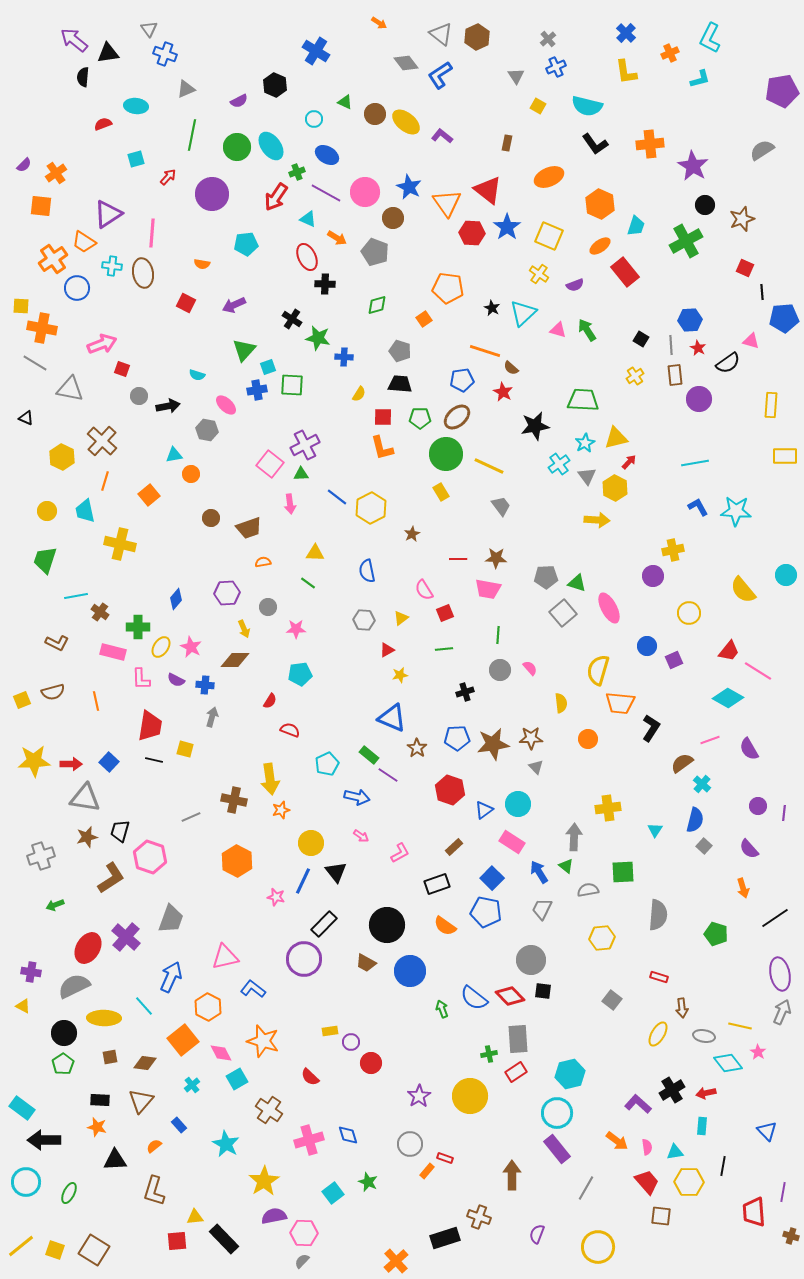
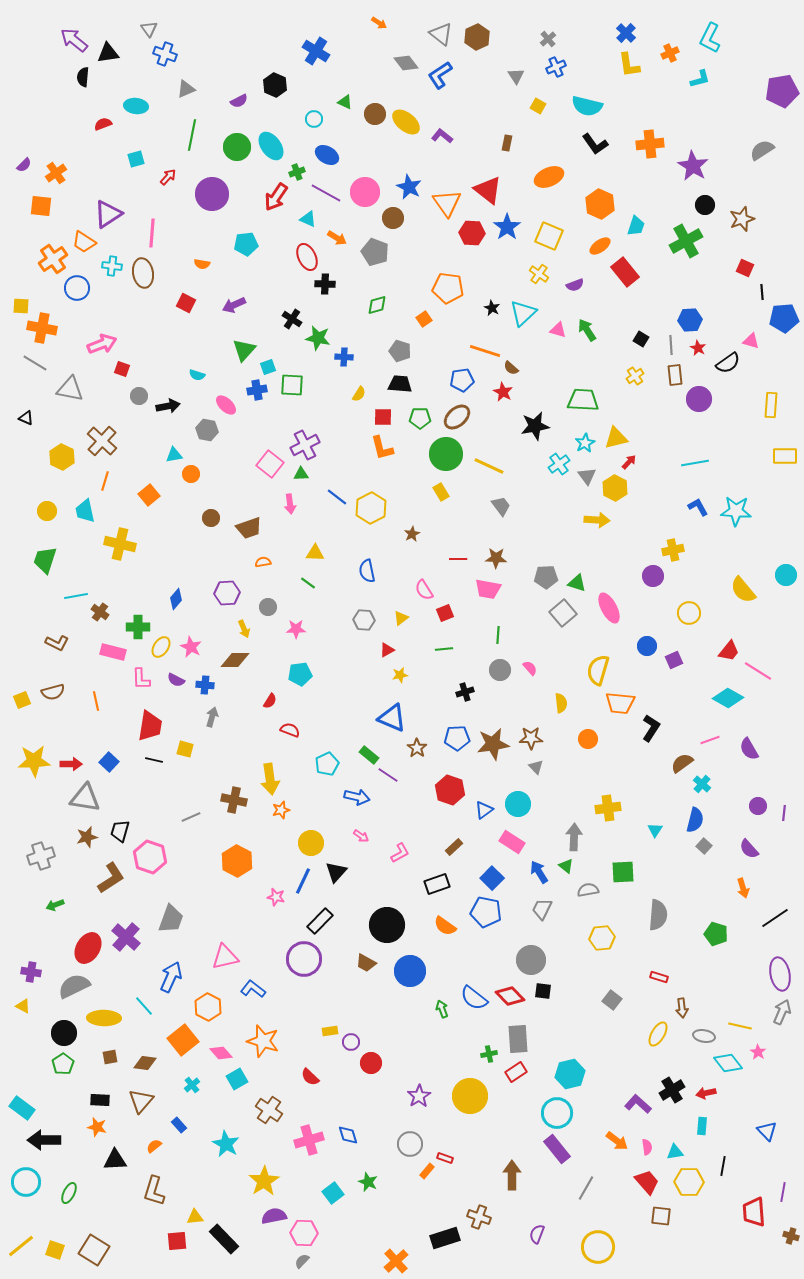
yellow L-shape at (626, 72): moved 3 px right, 7 px up
black triangle at (336, 872): rotated 20 degrees clockwise
black rectangle at (324, 924): moved 4 px left, 3 px up
pink diamond at (221, 1053): rotated 15 degrees counterclockwise
